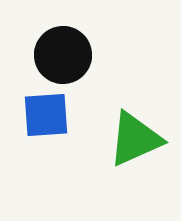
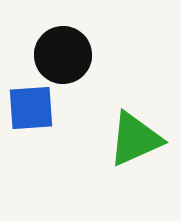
blue square: moved 15 px left, 7 px up
